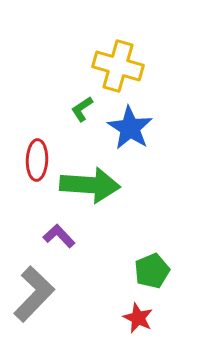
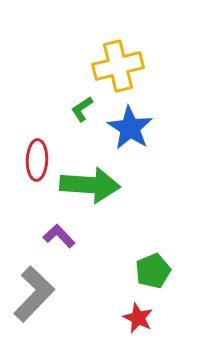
yellow cross: rotated 30 degrees counterclockwise
green pentagon: moved 1 px right
